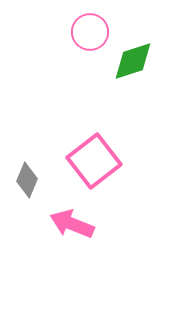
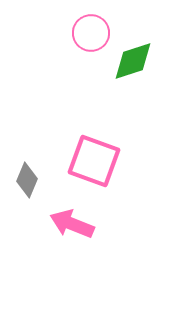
pink circle: moved 1 px right, 1 px down
pink square: rotated 32 degrees counterclockwise
